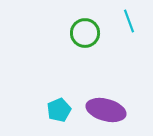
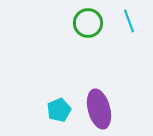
green circle: moved 3 px right, 10 px up
purple ellipse: moved 7 px left, 1 px up; rotated 60 degrees clockwise
